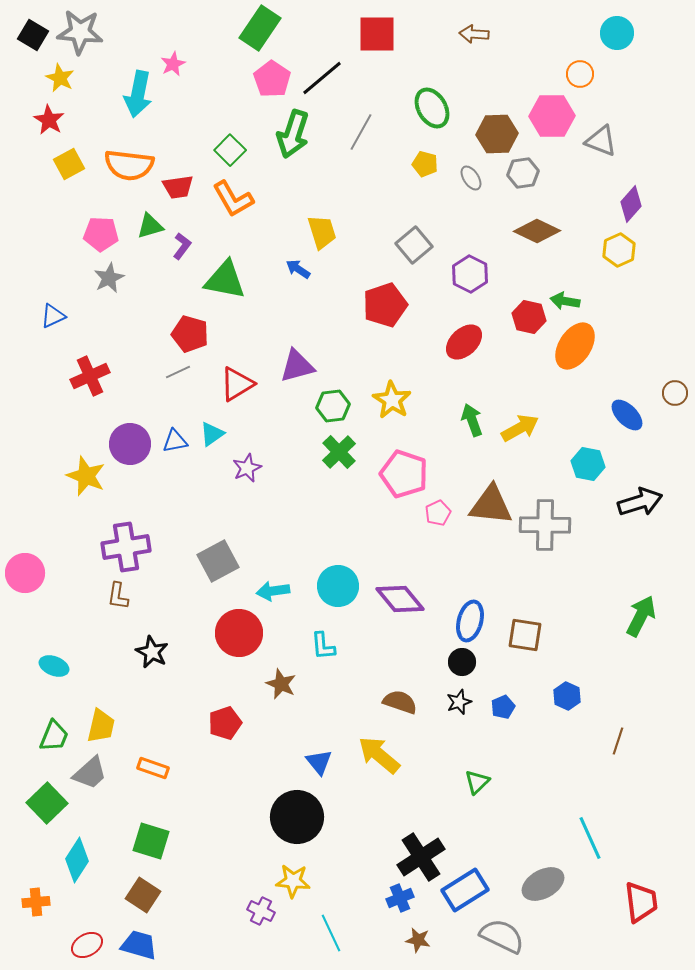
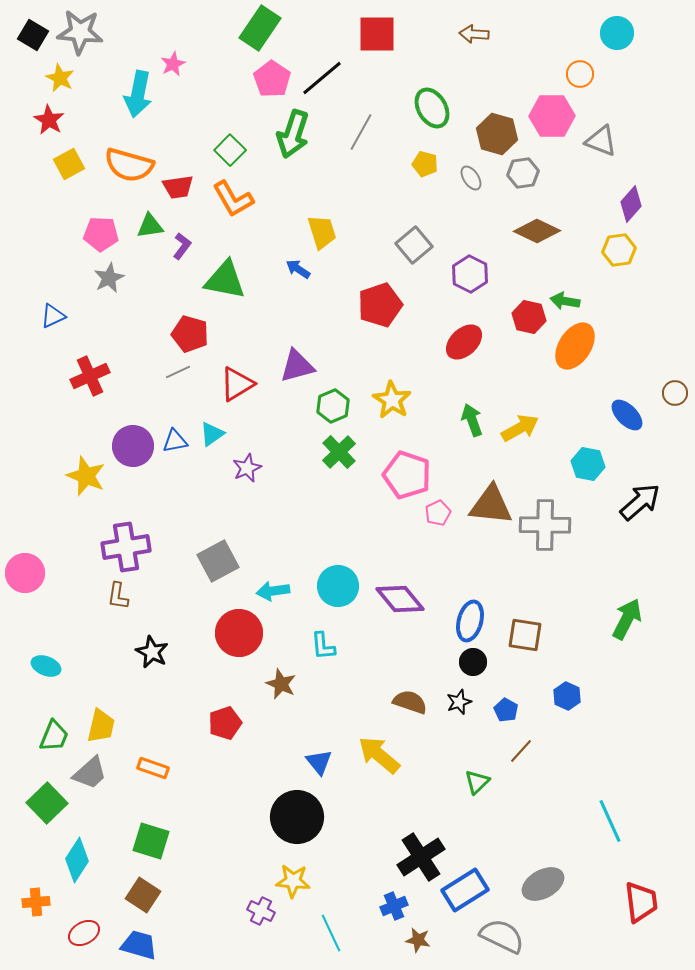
brown hexagon at (497, 134): rotated 18 degrees clockwise
orange semicircle at (129, 165): rotated 9 degrees clockwise
green triangle at (150, 226): rotated 8 degrees clockwise
yellow hexagon at (619, 250): rotated 16 degrees clockwise
red pentagon at (385, 305): moved 5 px left
green hexagon at (333, 406): rotated 16 degrees counterclockwise
purple circle at (130, 444): moved 3 px right, 2 px down
pink pentagon at (404, 474): moved 3 px right, 1 px down
black arrow at (640, 502): rotated 24 degrees counterclockwise
green arrow at (641, 616): moved 14 px left, 3 px down
black circle at (462, 662): moved 11 px right
cyan ellipse at (54, 666): moved 8 px left
brown semicircle at (400, 702): moved 10 px right
blue pentagon at (503, 707): moved 3 px right, 3 px down; rotated 20 degrees counterclockwise
brown line at (618, 741): moved 97 px left, 10 px down; rotated 24 degrees clockwise
cyan line at (590, 838): moved 20 px right, 17 px up
blue cross at (400, 898): moved 6 px left, 8 px down
red ellipse at (87, 945): moved 3 px left, 12 px up
